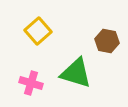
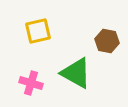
yellow square: rotated 28 degrees clockwise
green triangle: rotated 12 degrees clockwise
